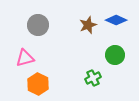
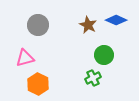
brown star: rotated 24 degrees counterclockwise
green circle: moved 11 px left
